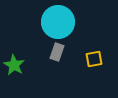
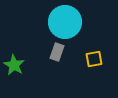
cyan circle: moved 7 px right
